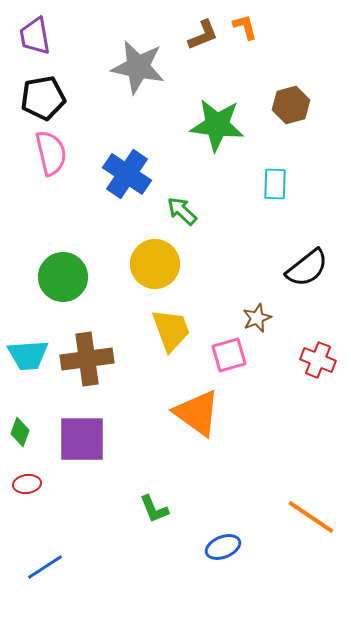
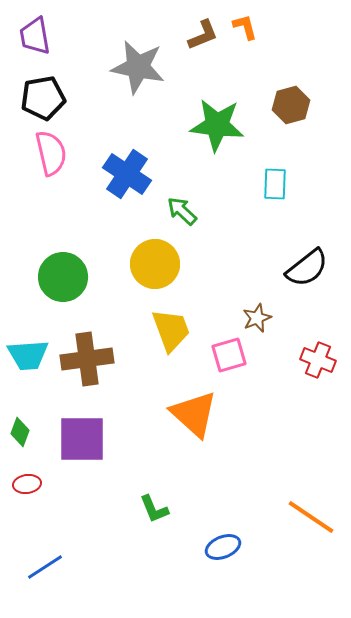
orange triangle: moved 3 px left, 1 px down; rotated 6 degrees clockwise
